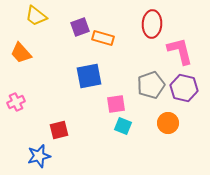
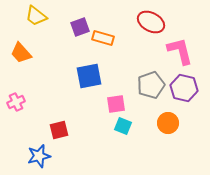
red ellipse: moved 1 px left, 2 px up; rotated 64 degrees counterclockwise
